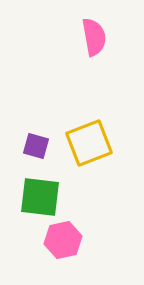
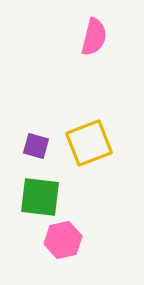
pink semicircle: rotated 24 degrees clockwise
